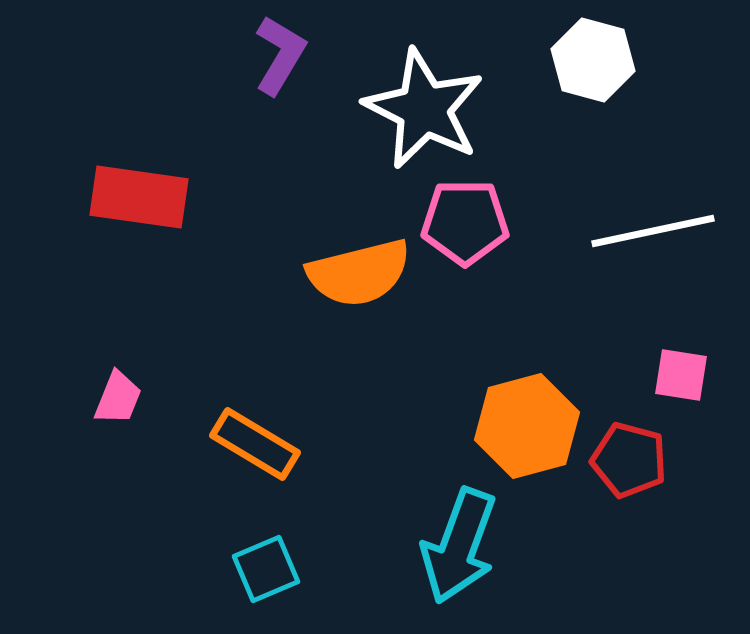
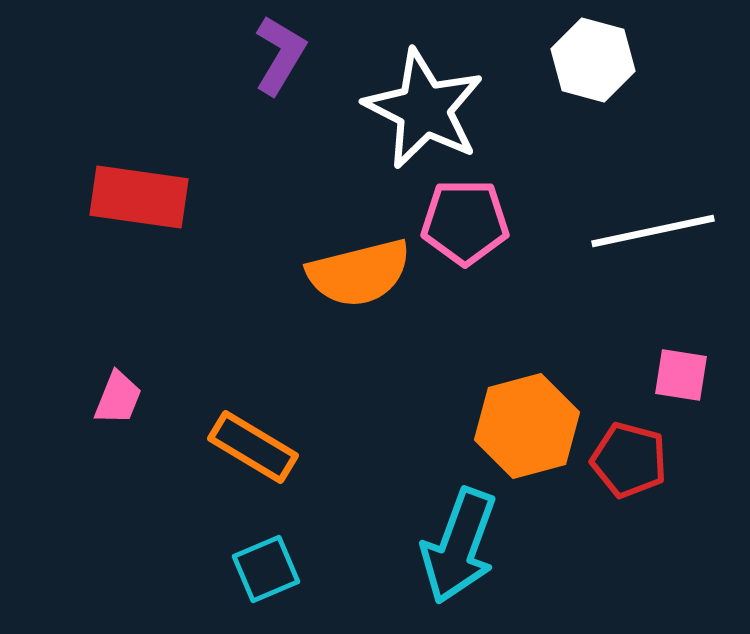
orange rectangle: moved 2 px left, 3 px down
